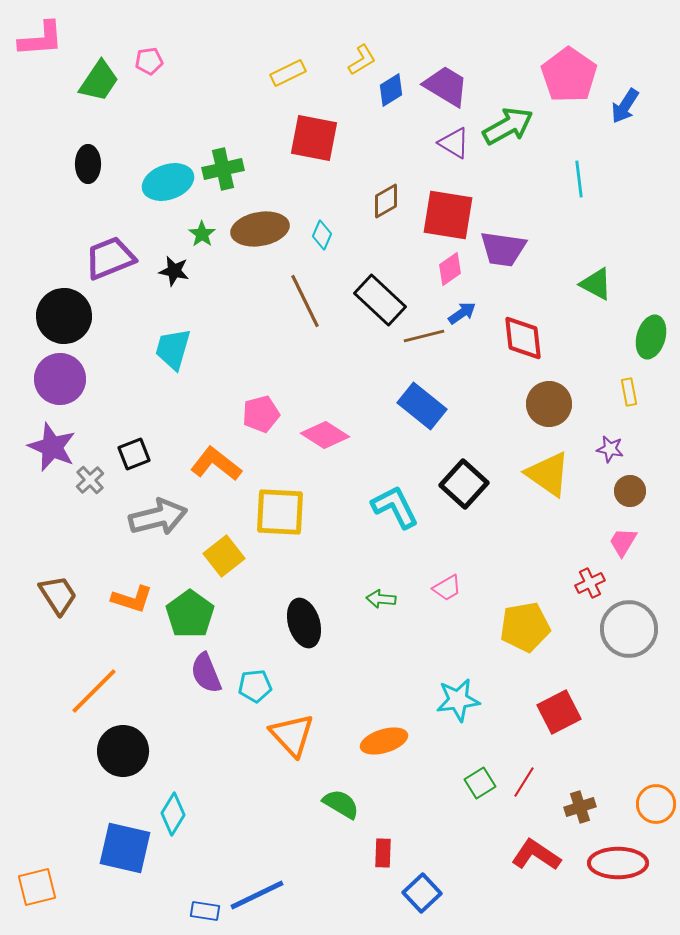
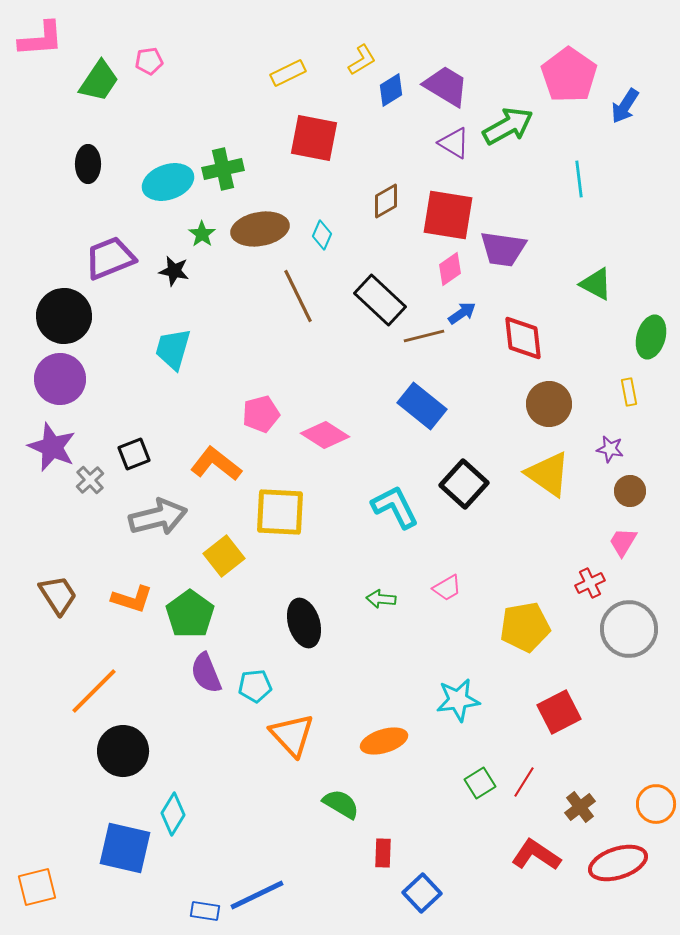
brown line at (305, 301): moved 7 px left, 5 px up
brown cross at (580, 807): rotated 20 degrees counterclockwise
red ellipse at (618, 863): rotated 18 degrees counterclockwise
